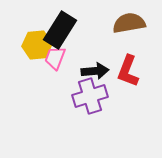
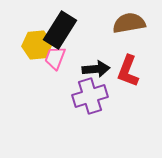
black arrow: moved 1 px right, 2 px up
